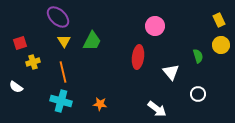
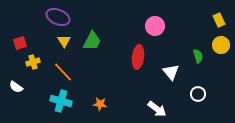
purple ellipse: rotated 20 degrees counterclockwise
orange line: rotated 30 degrees counterclockwise
